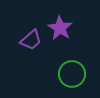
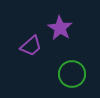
purple trapezoid: moved 6 px down
